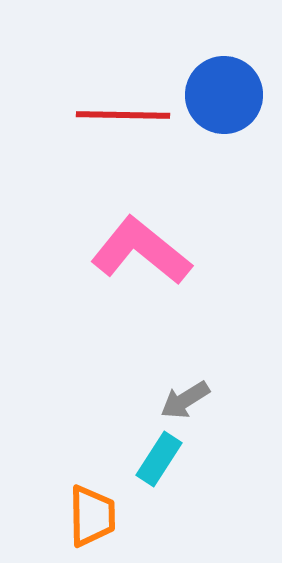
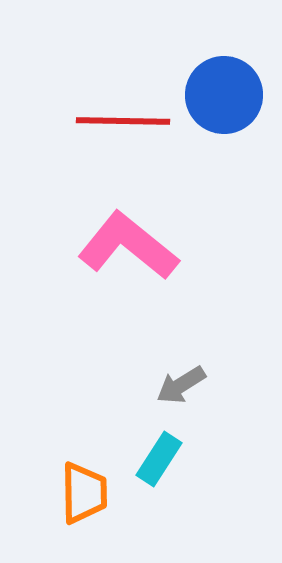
red line: moved 6 px down
pink L-shape: moved 13 px left, 5 px up
gray arrow: moved 4 px left, 15 px up
orange trapezoid: moved 8 px left, 23 px up
